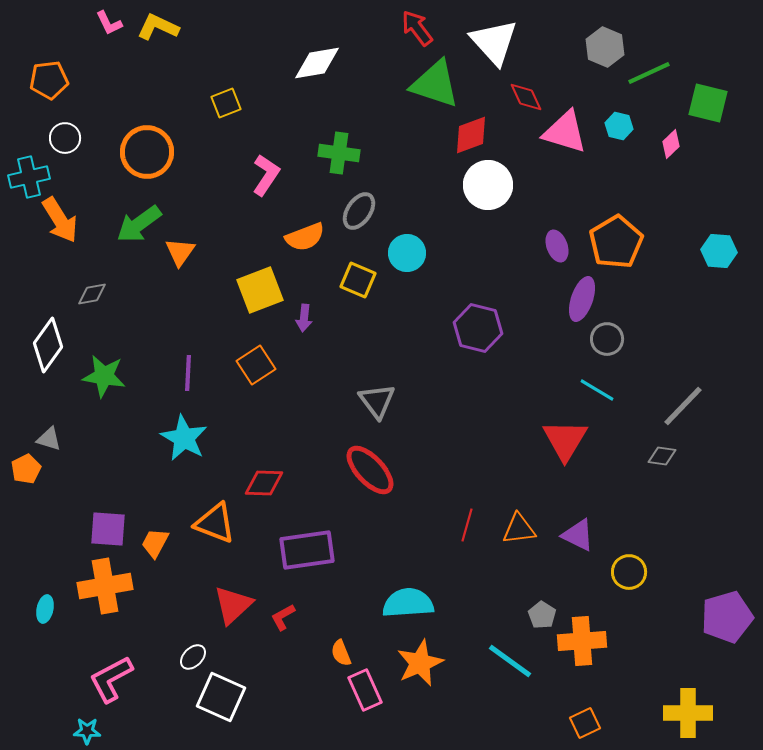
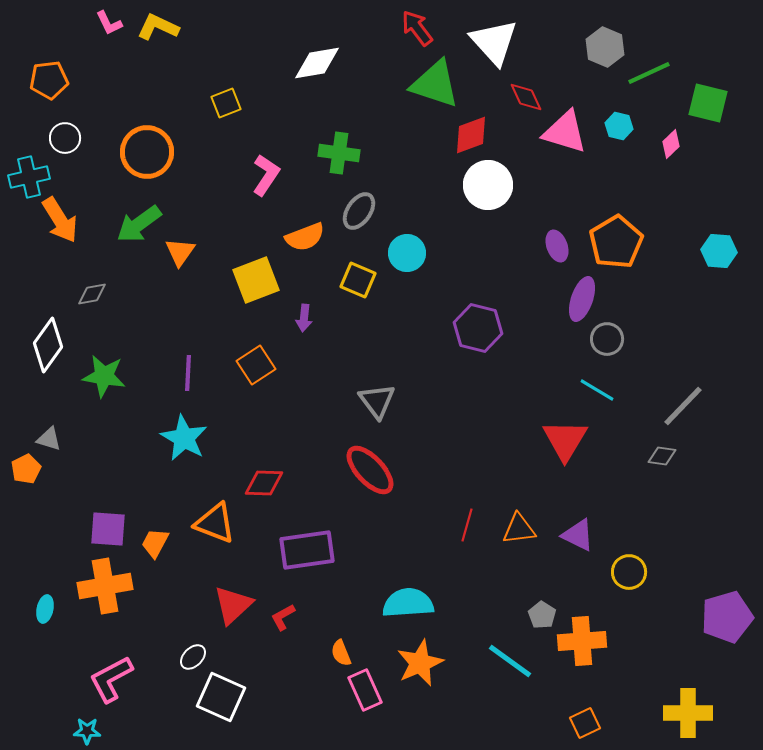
yellow square at (260, 290): moved 4 px left, 10 px up
